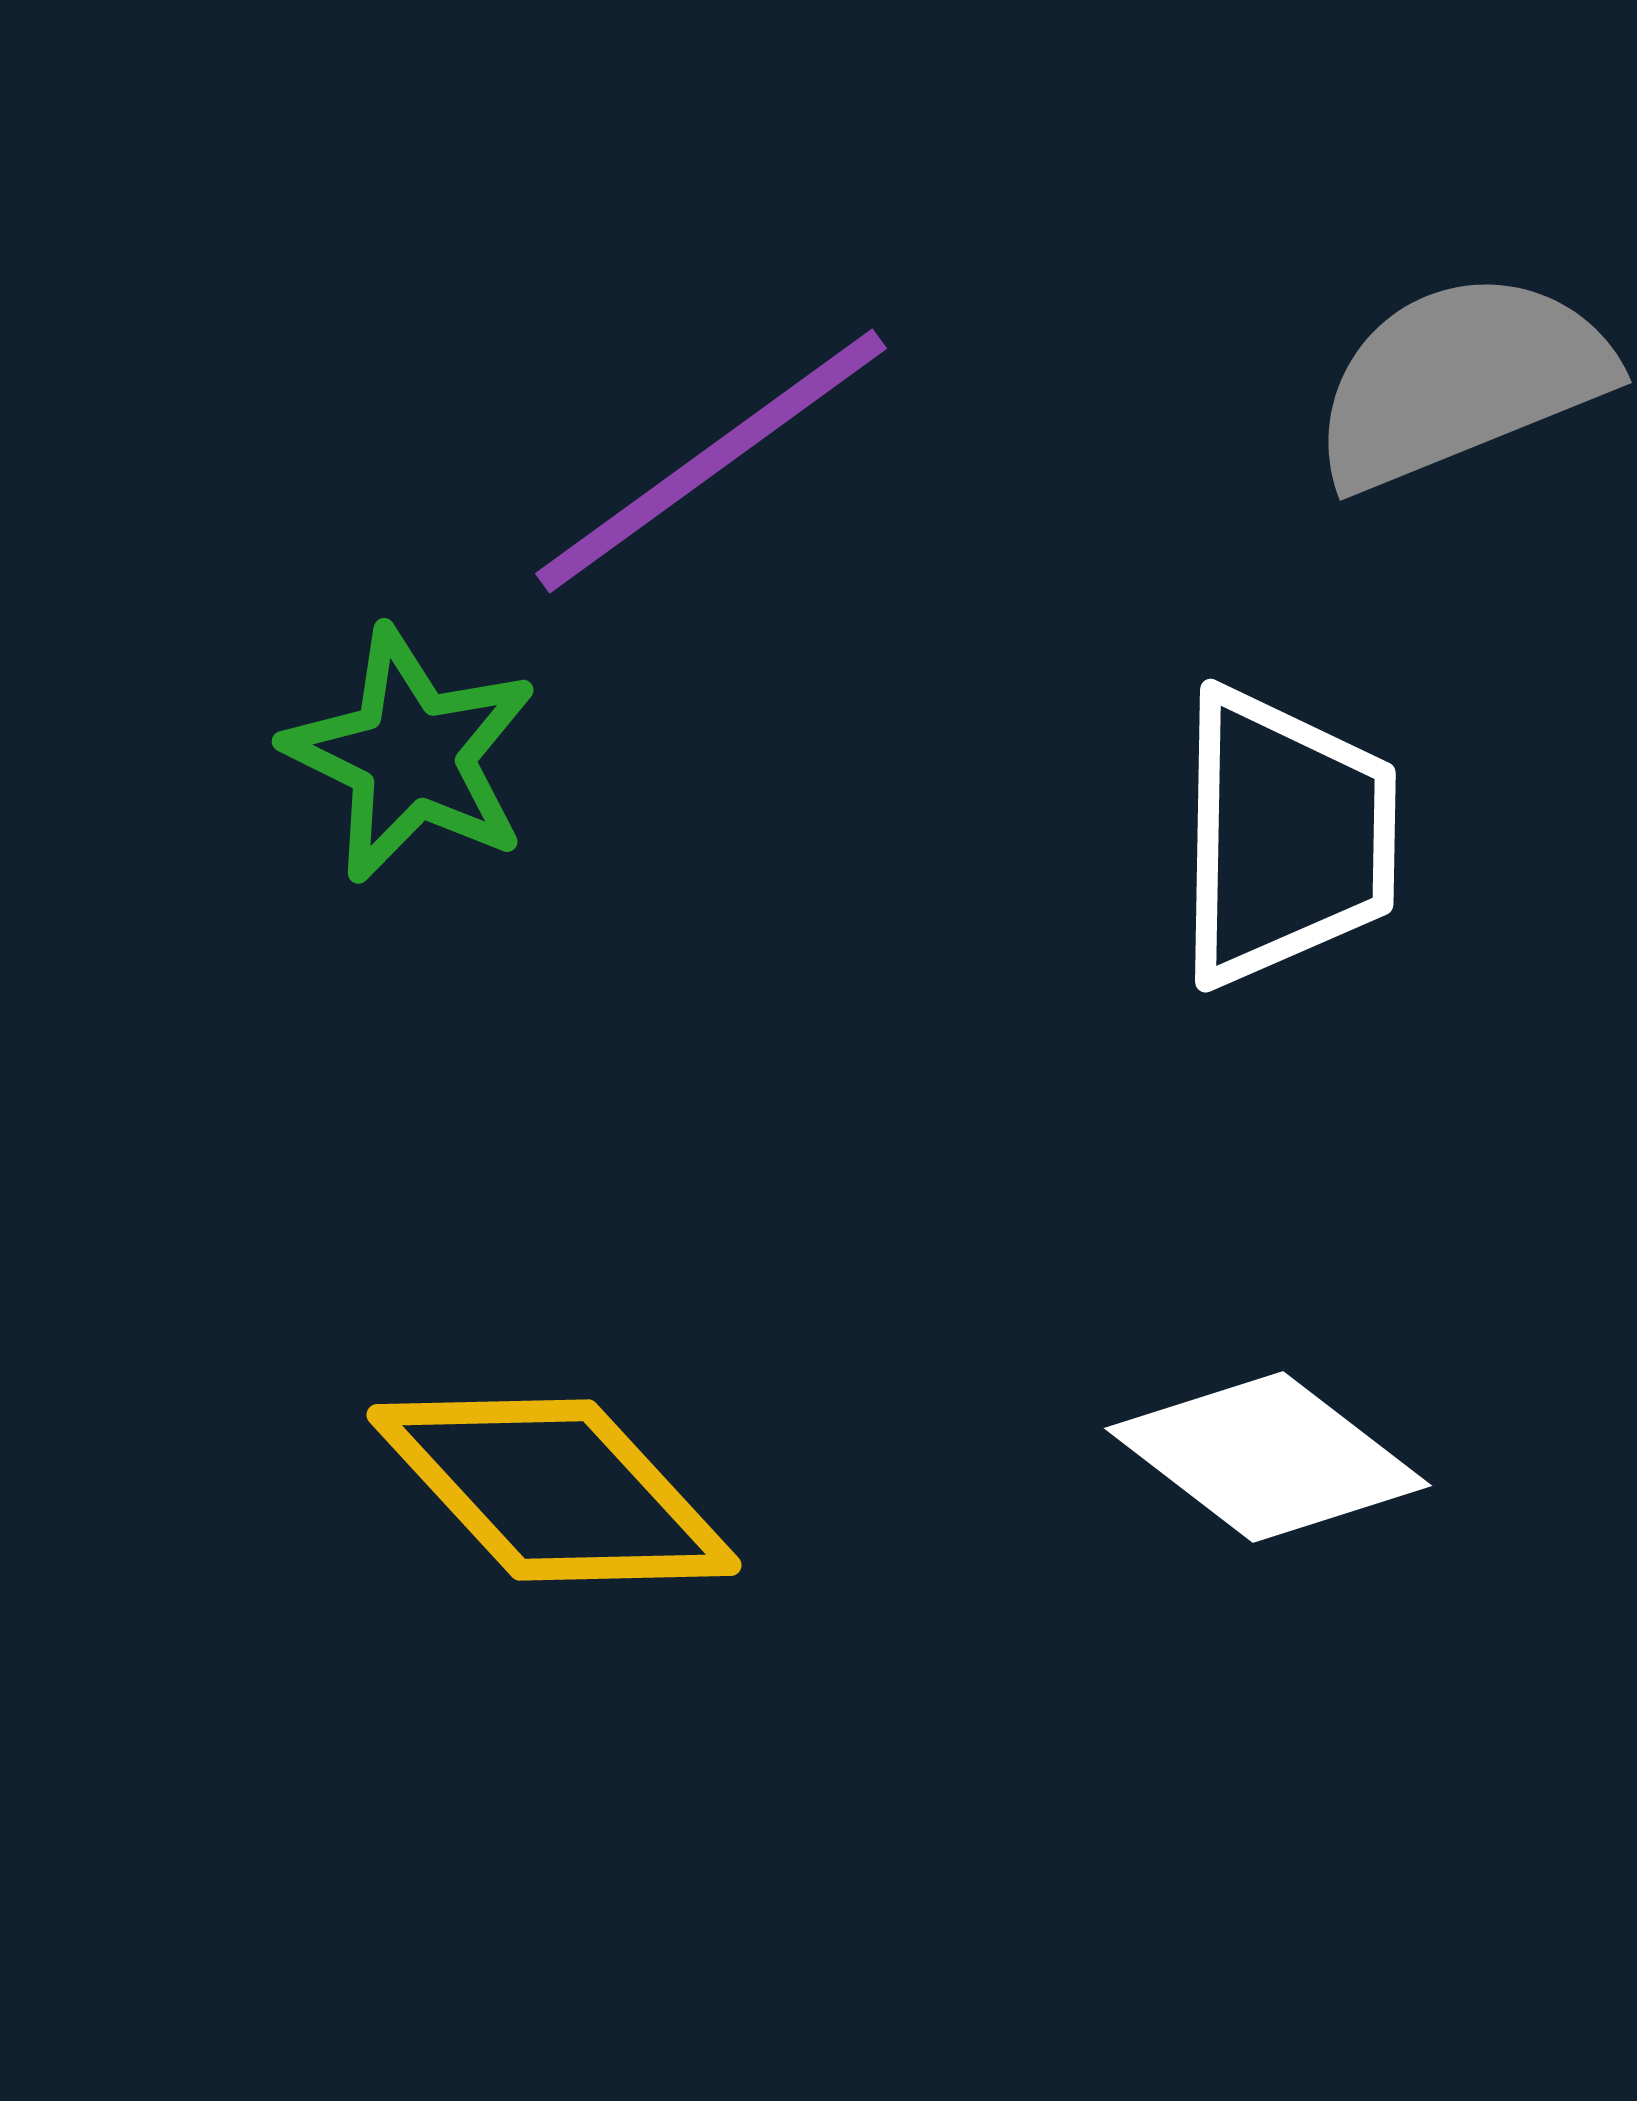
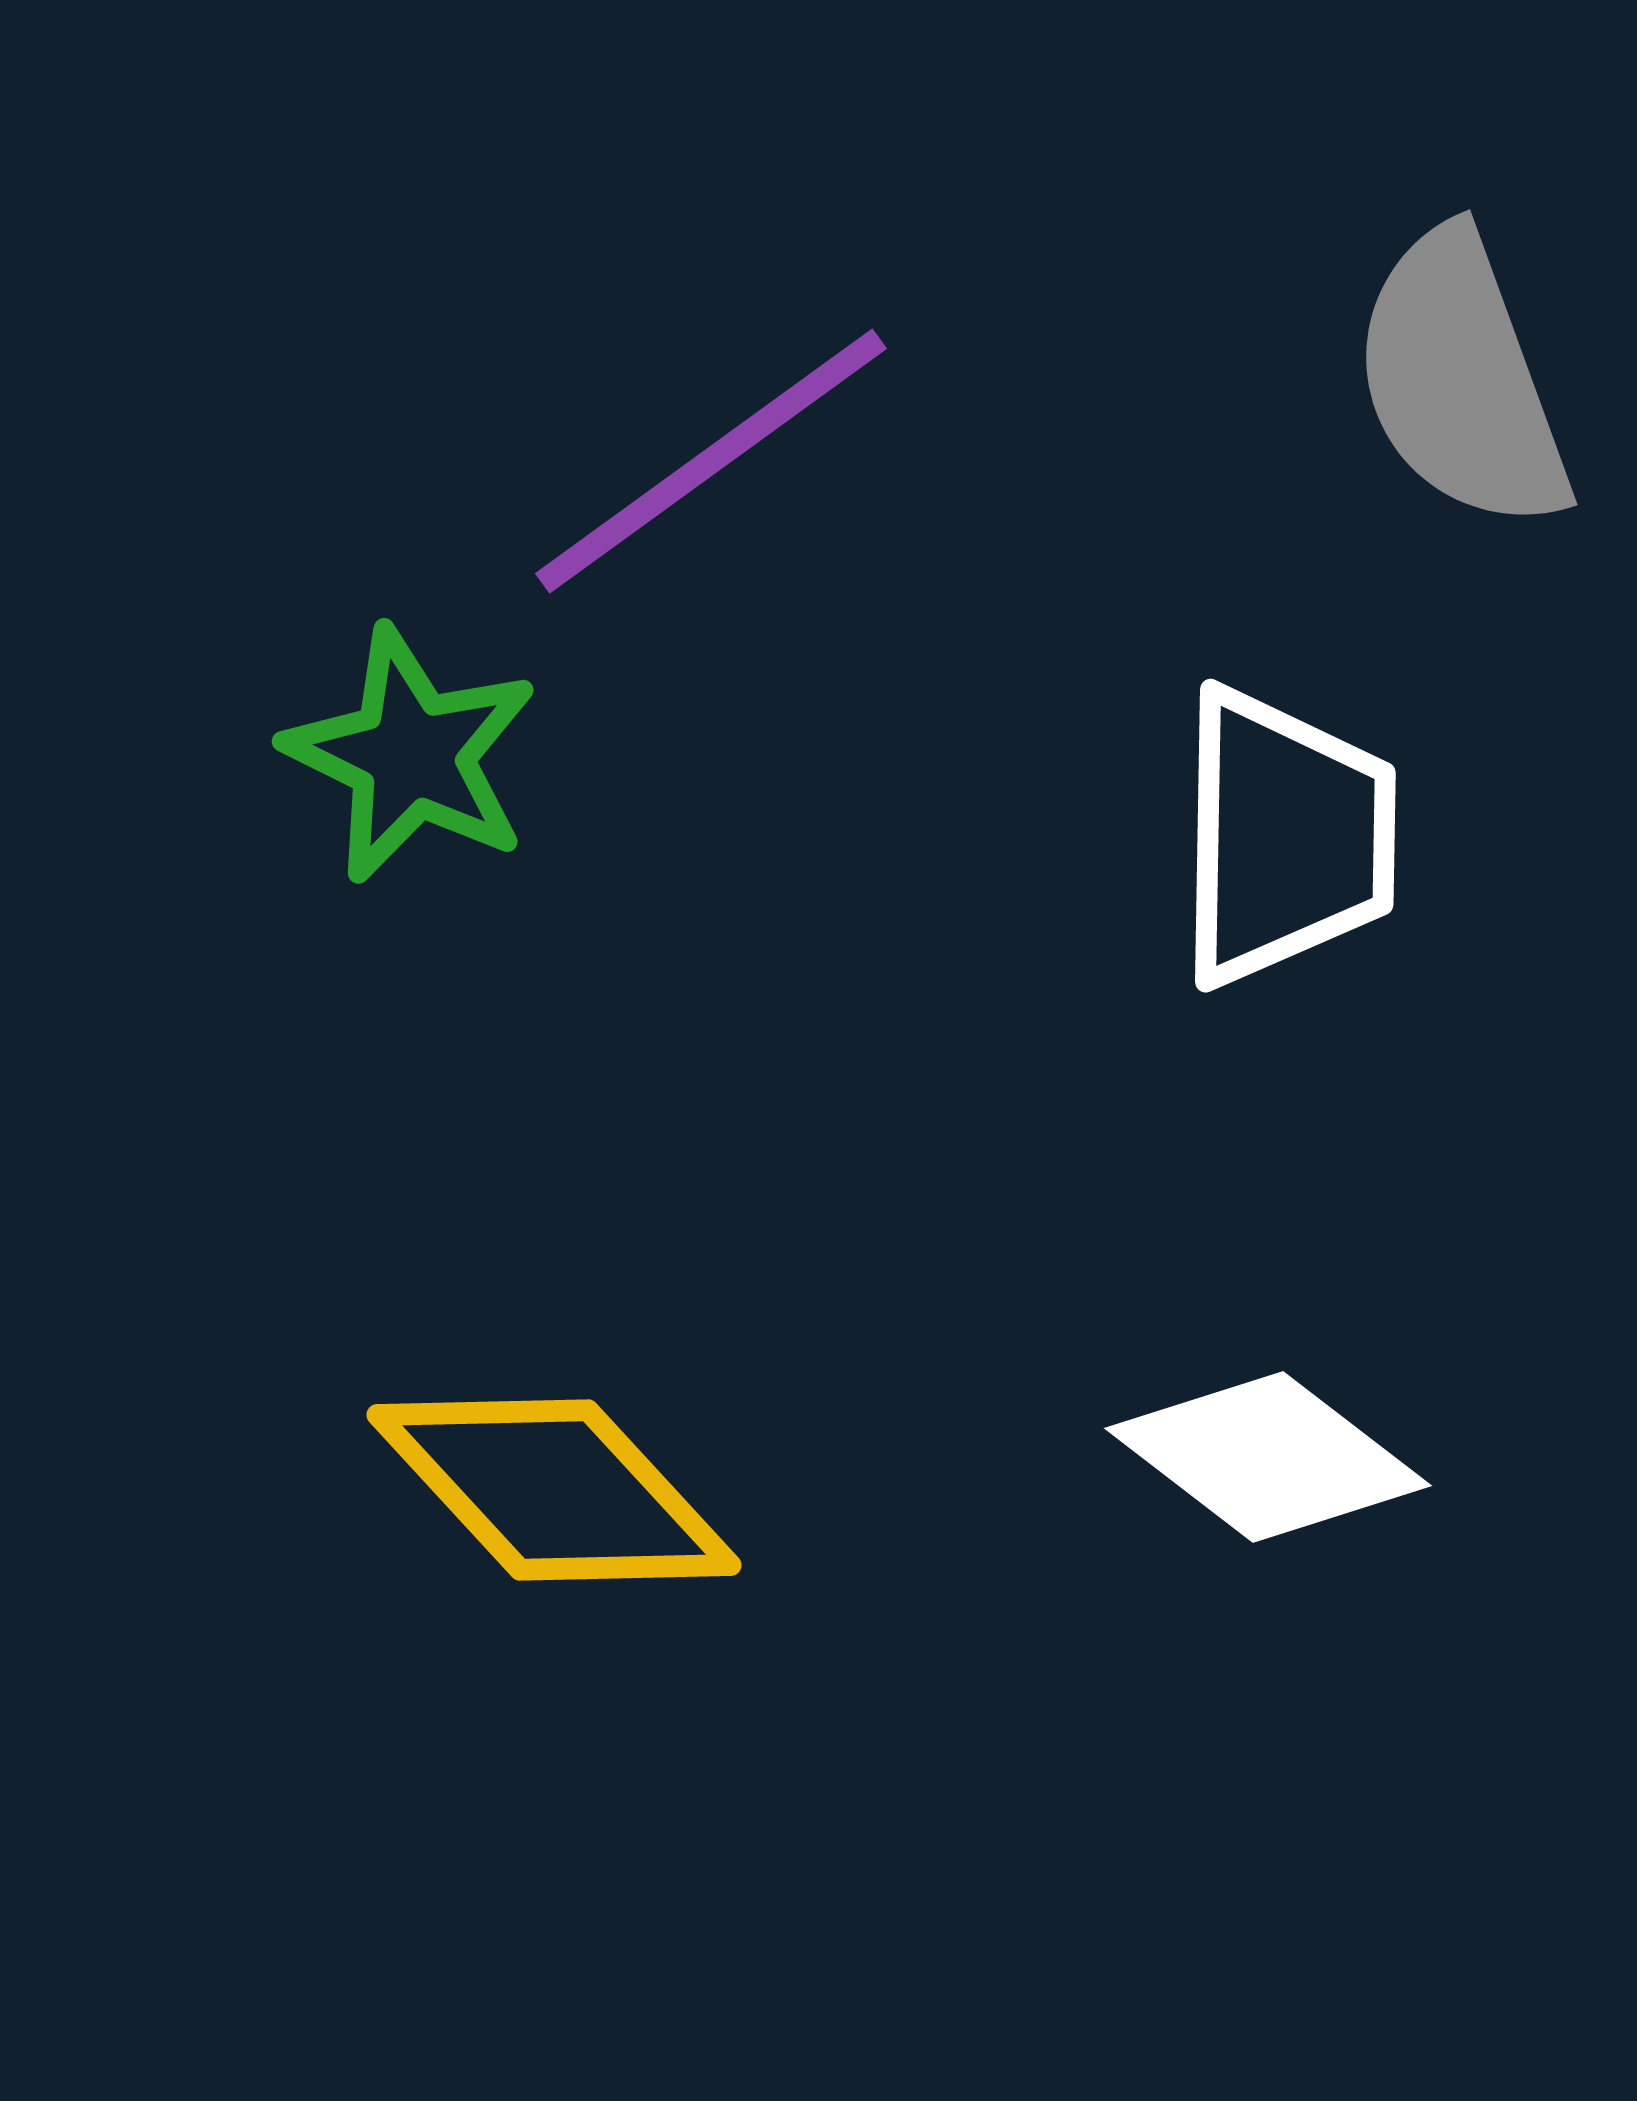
gray semicircle: rotated 88 degrees counterclockwise
